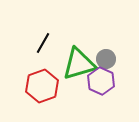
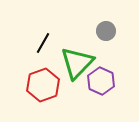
gray circle: moved 28 px up
green triangle: moved 2 px left, 1 px up; rotated 30 degrees counterclockwise
red hexagon: moved 1 px right, 1 px up
